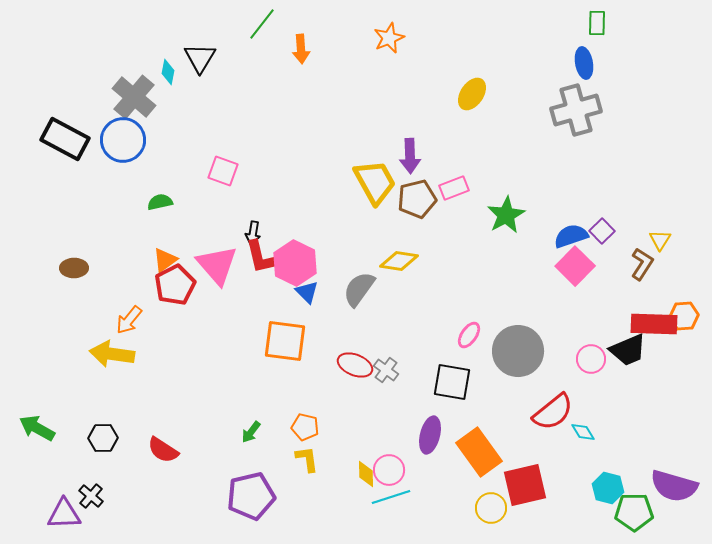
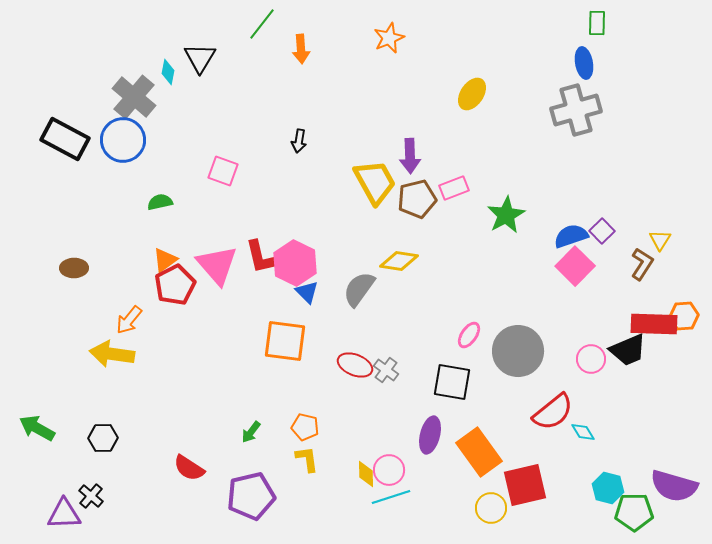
black arrow at (253, 233): moved 46 px right, 92 px up
red semicircle at (163, 450): moved 26 px right, 18 px down
